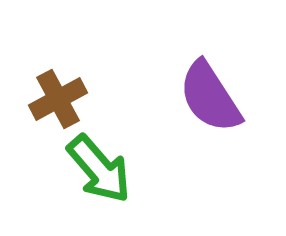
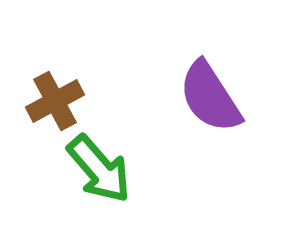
brown cross: moved 3 px left, 2 px down
